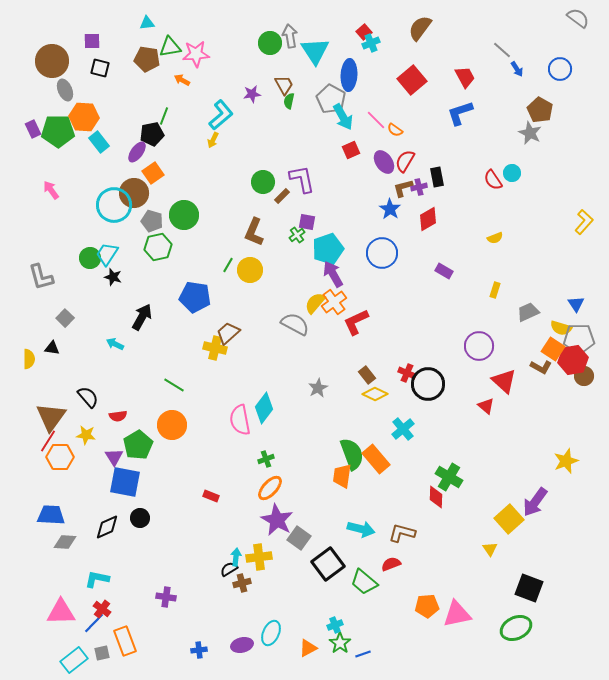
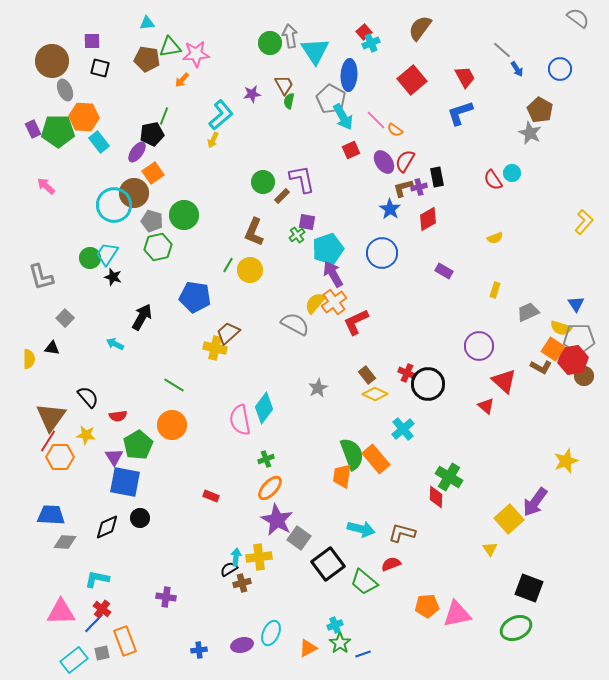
orange arrow at (182, 80): rotated 77 degrees counterclockwise
pink arrow at (51, 190): moved 5 px left, 4 px up; rotated 12 degrees counterclockwise
